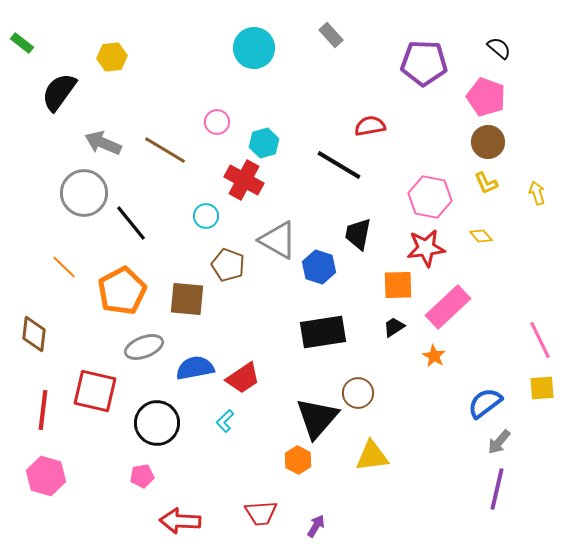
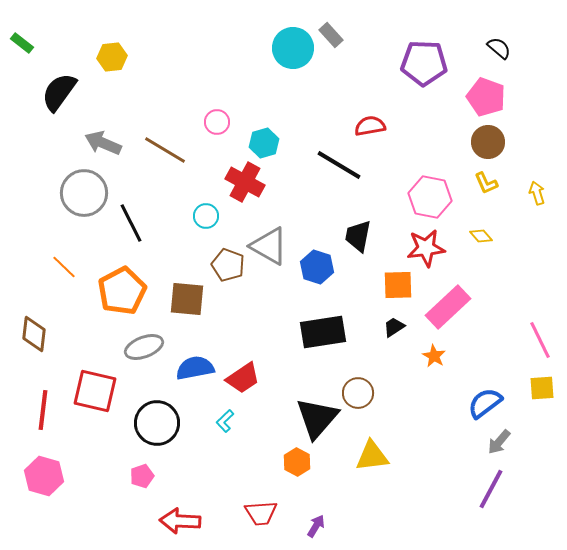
cyan circle at (254, 48): moved 39 px right
red cross at (244, 180): moved 1 px right, 2 px down
black line at (131, 223): rotated 12 degrees clockwise
black trapezoid at (358, 234): moved 2 px down
gray triangle at (278, 240): moved 9 px left, 6 px down
blue hexagon at (319, 267): moved 2 px left
orange hexagon at (298, 460): moved 1 px left, 2 px down
pink hexagon at (46, 476): moved 2 px left
pink pentagon at (142, 476): rotated 10 degrees counterclockwise
purple line at (497, 489): moved 6 px left; rotated 15 degrees clockwise
